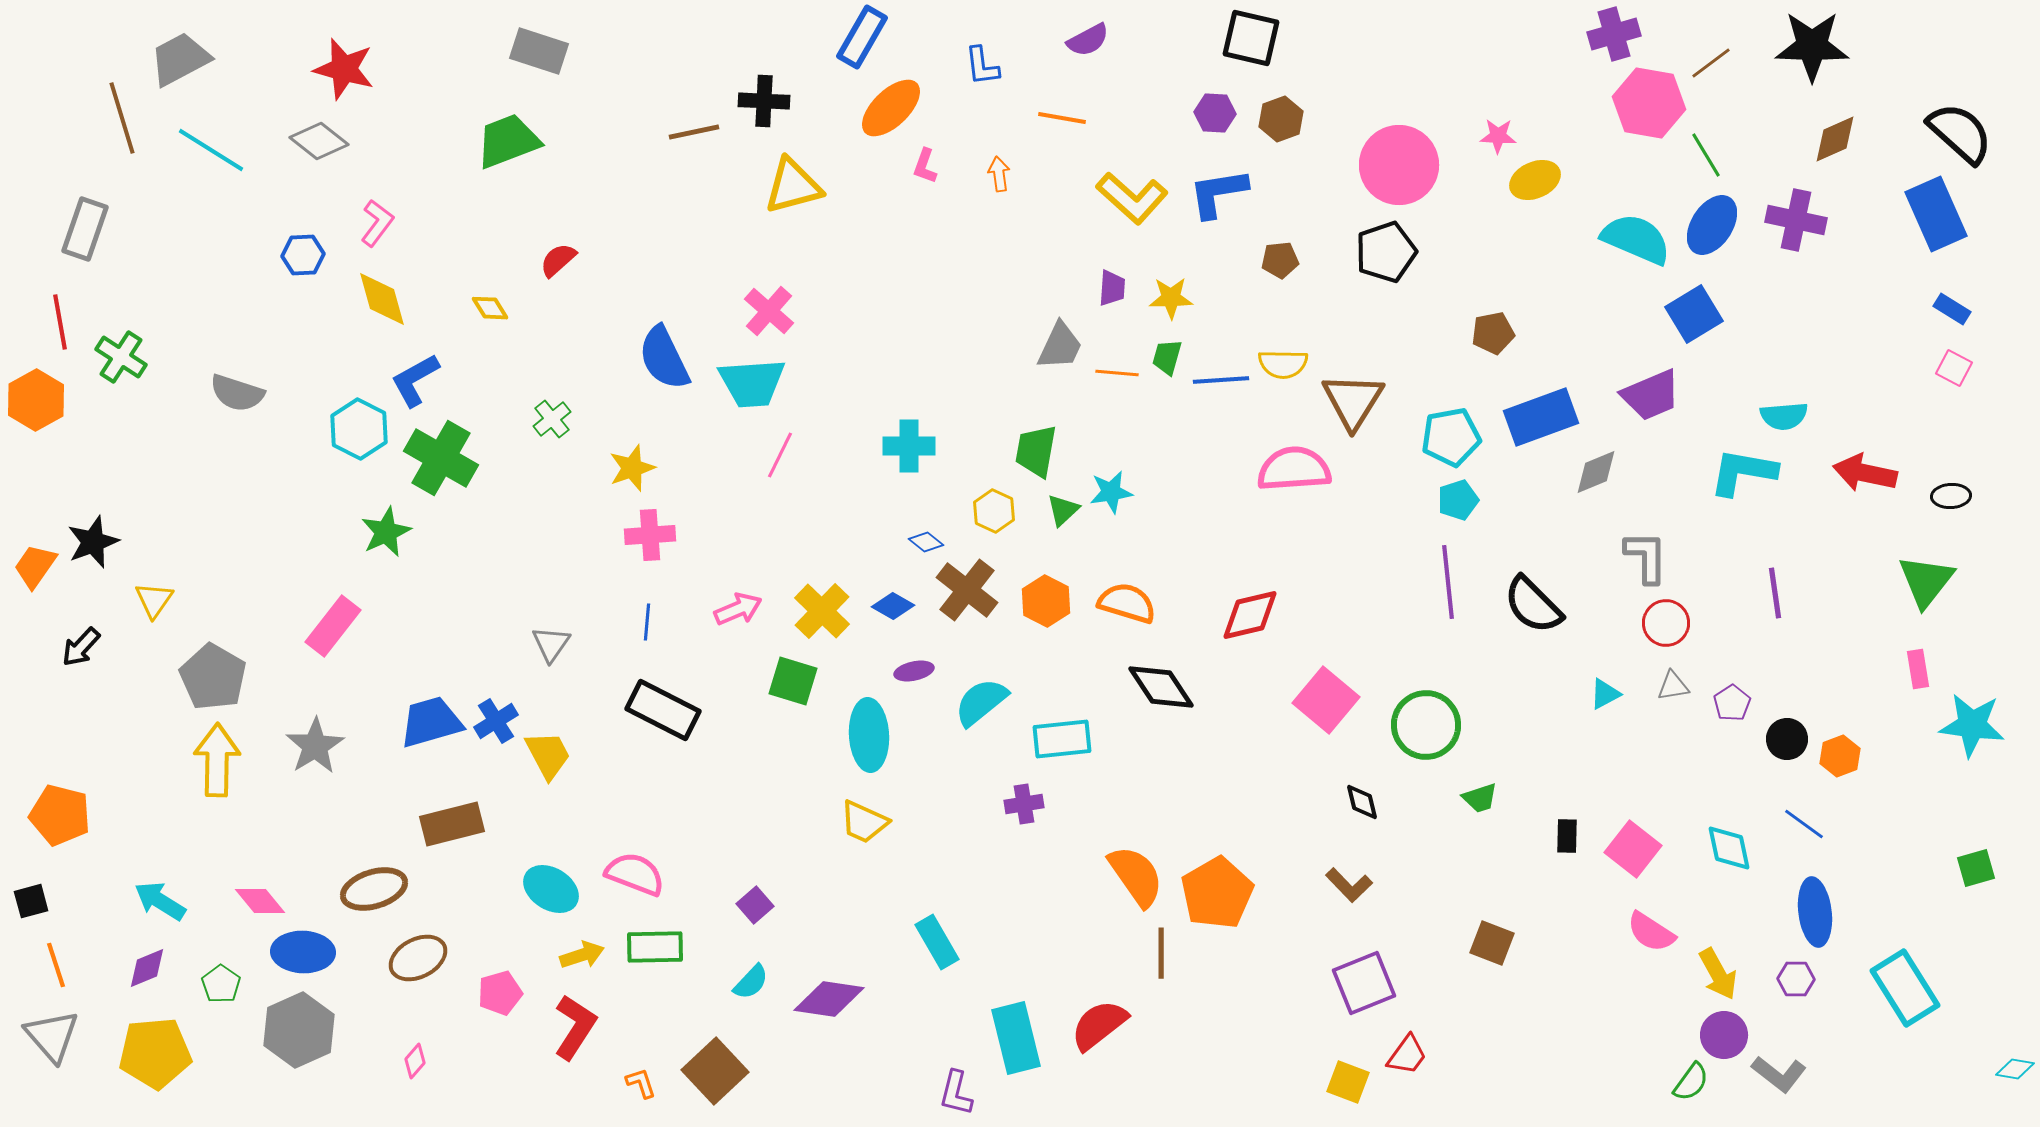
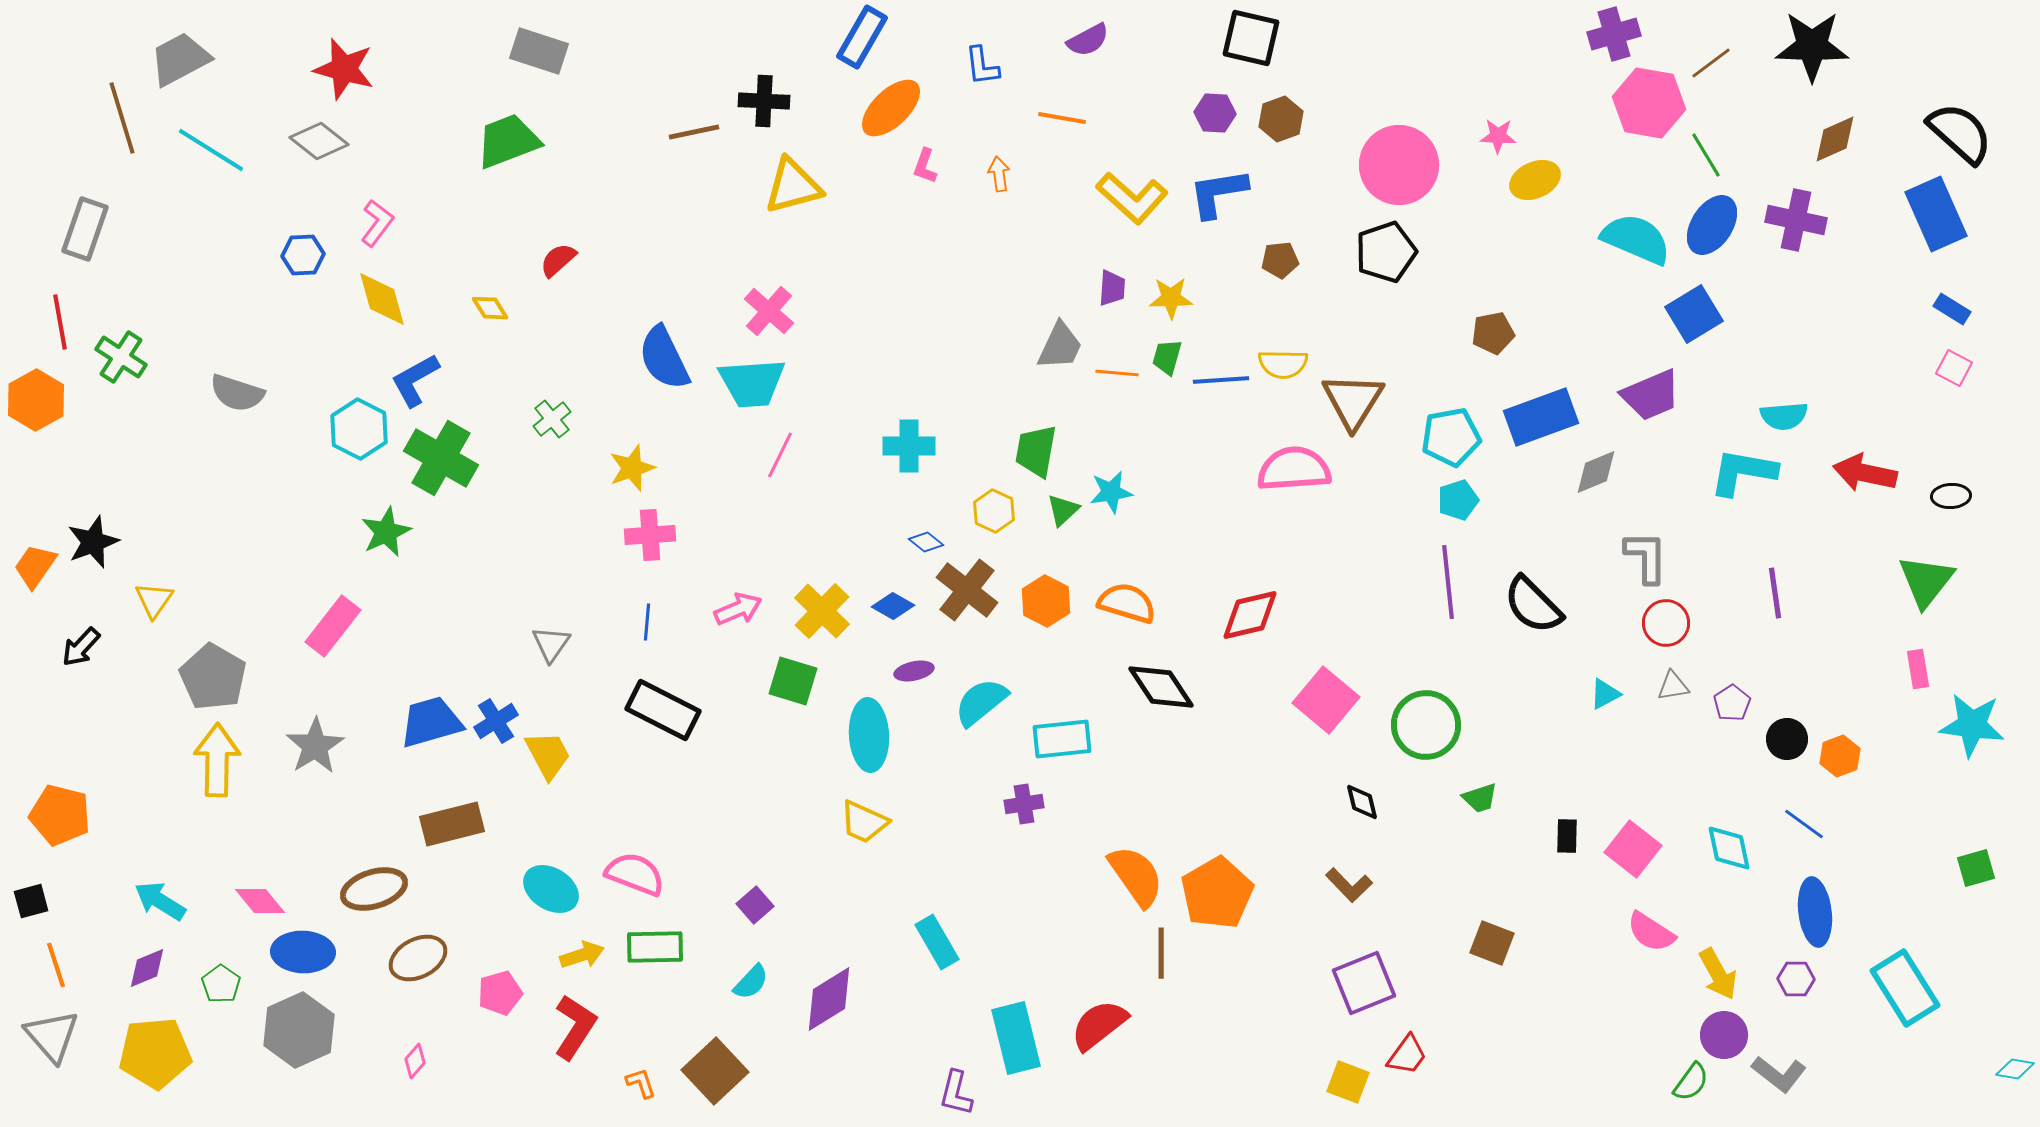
purple diamond at (829, 999): rotated 40 degrees counterclockwise
